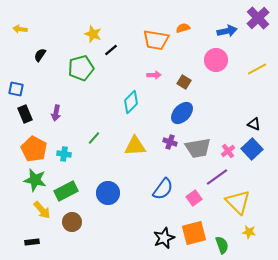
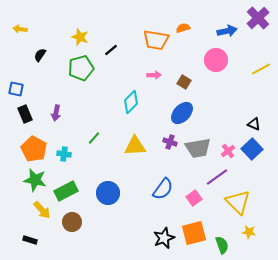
yellow star at (93, 34): moved 13 px left, 3 px down
yellow line at (257, 69): moved 4 px right
black rectangle at (32, 242): moved 2 px left, 2 px up; rotated 24 degrees clockwise
